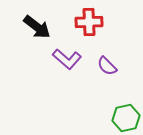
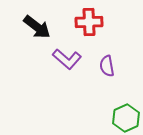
purple semicircle: rotated 35 degrees clockwise
green hexagon: rotated 12 degrees counterclockwise
